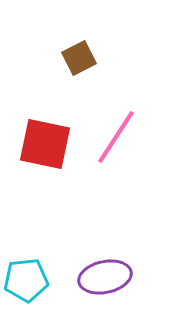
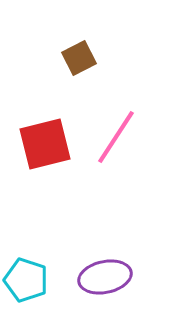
red square: rotated 26 degrees counterclockwise
cyan pentagon: rotated 24 degrees clockwise
